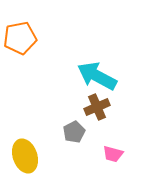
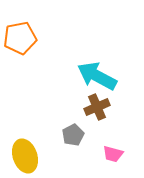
gray pentagon: moved 1 px left, 3 px down
